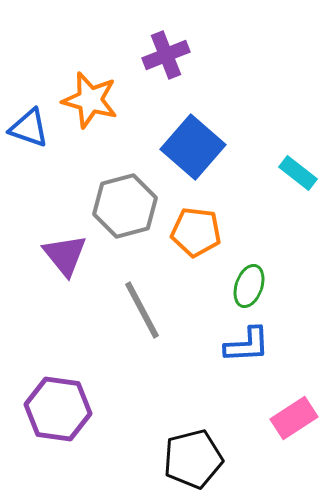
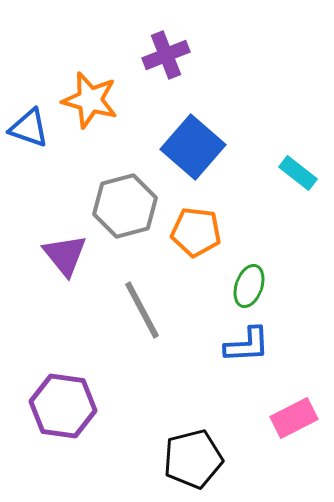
purple hexagon: moved 5 px right, 3 px up
pink rectangle: rotated 6 degrees clockwise
